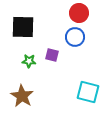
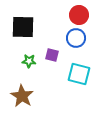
red circle: moved 2 px down
blue circle: moved 1 px right, 1 px down
cyan square: moved 9 px left, 18 px up
